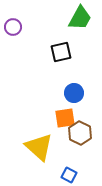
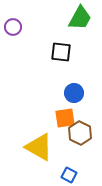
black square: rotated 20 degrees clockwise
yellow triangle: rotated 12 degrees counterclockwise
